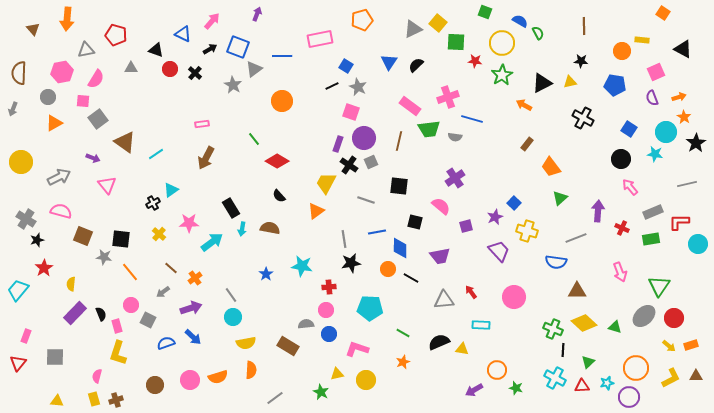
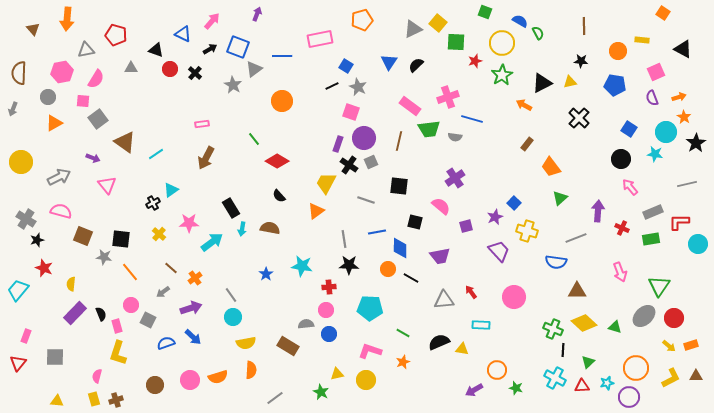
orange circle at (622, 51): moved 4 px left
red star at (475, 61): rotated 24 degrees counterclockwise
black cross at (583, 118): moved 4 px left; rotated 15 degrees clockwise
black star at (351, 263): moved 2 px left, 2 px down; rotated 12 degrees clockwise
red star at (44, 268): rotated 18 degrees counterclockwise
pink L-shape at (357, 349): moved 13 px right, 2 px down
